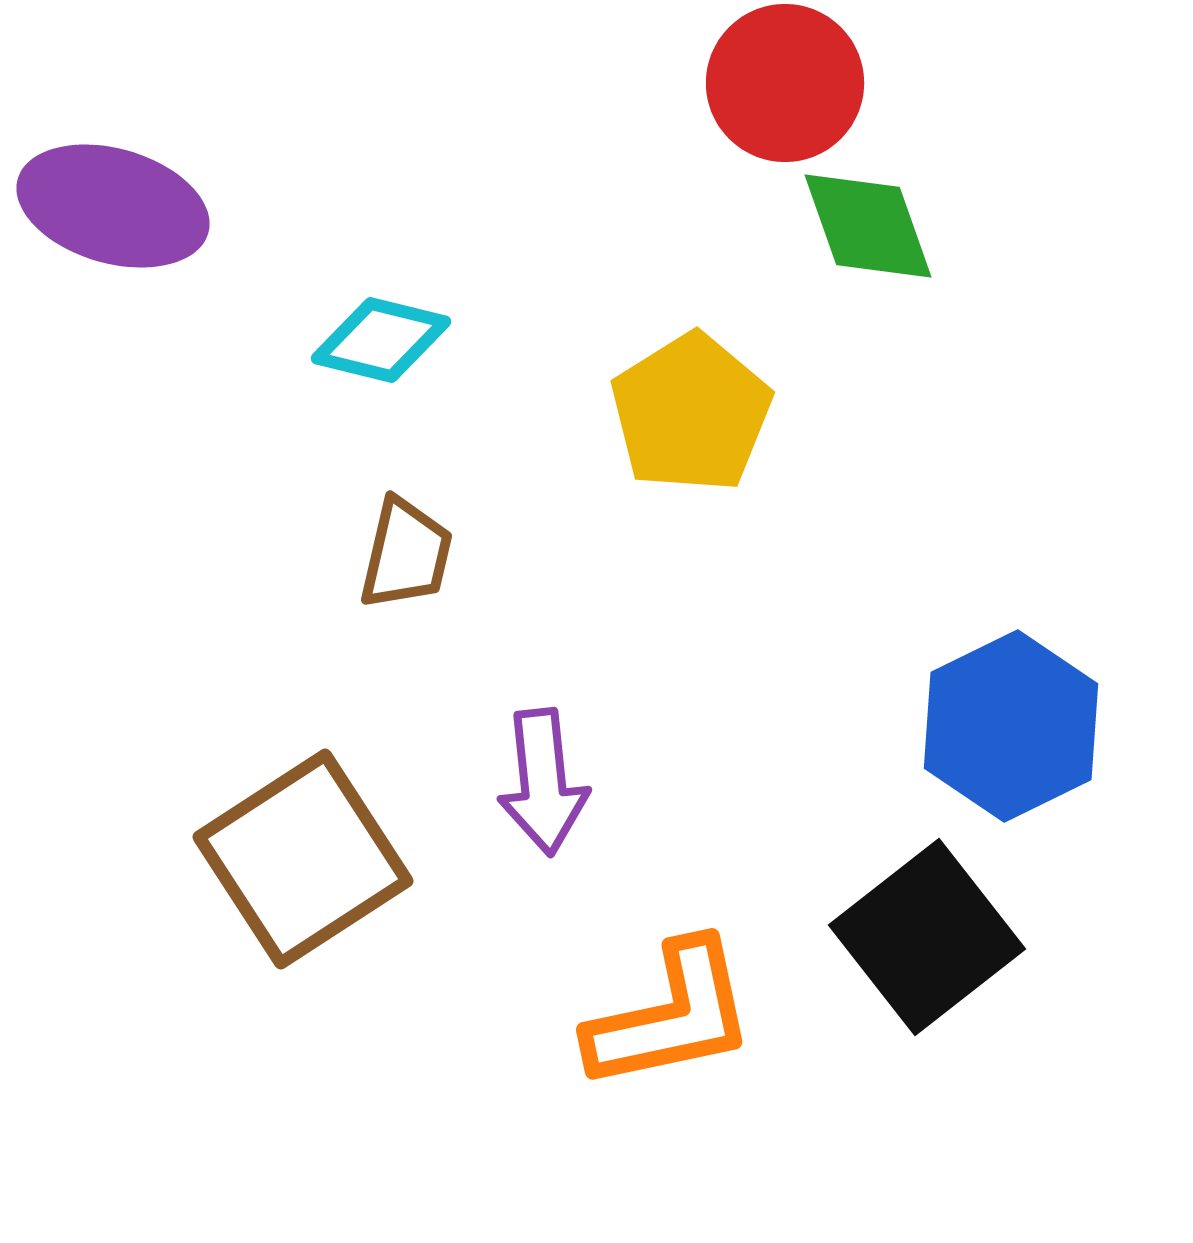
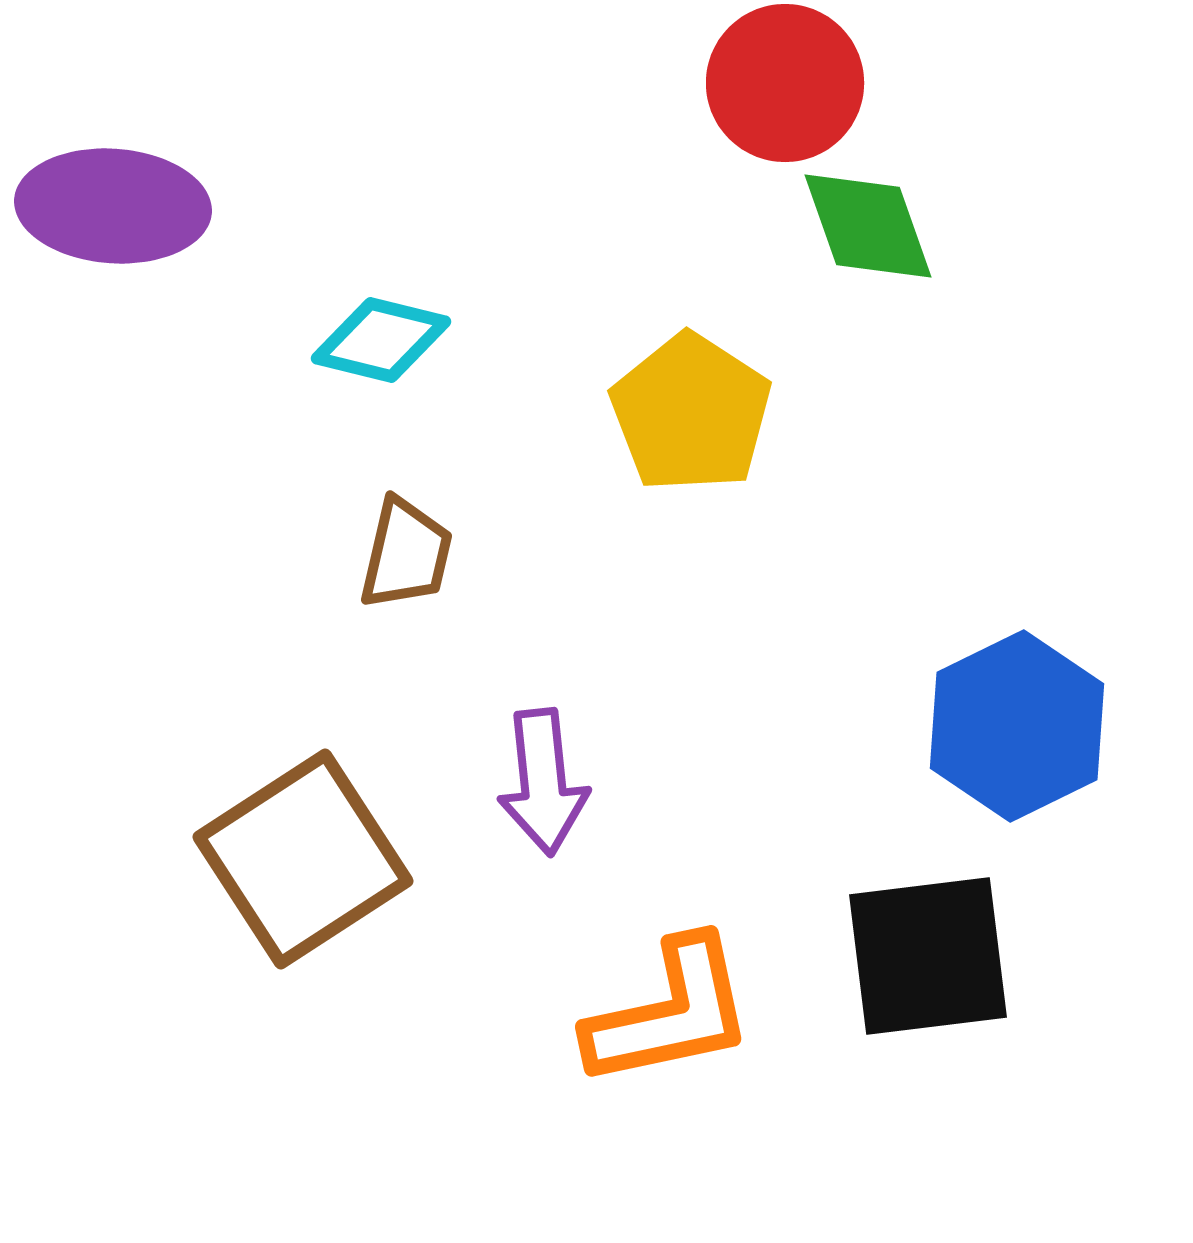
purple ellipse: rotated 12 degrees counterclockwise
yellow pentagon: rotated 7 degrees counterclockwise
blue hexagon: moved 6 px right
black square: moved 1 px right, 19 px down; rotated 31 degrees clockwise
orange L-shape: moved 1 px left, 3 px up
